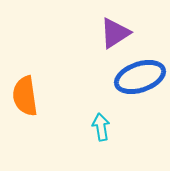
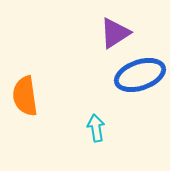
blue ellipse: moved 2 px up
cyan arrow: moved 5 px left, 1 px down
